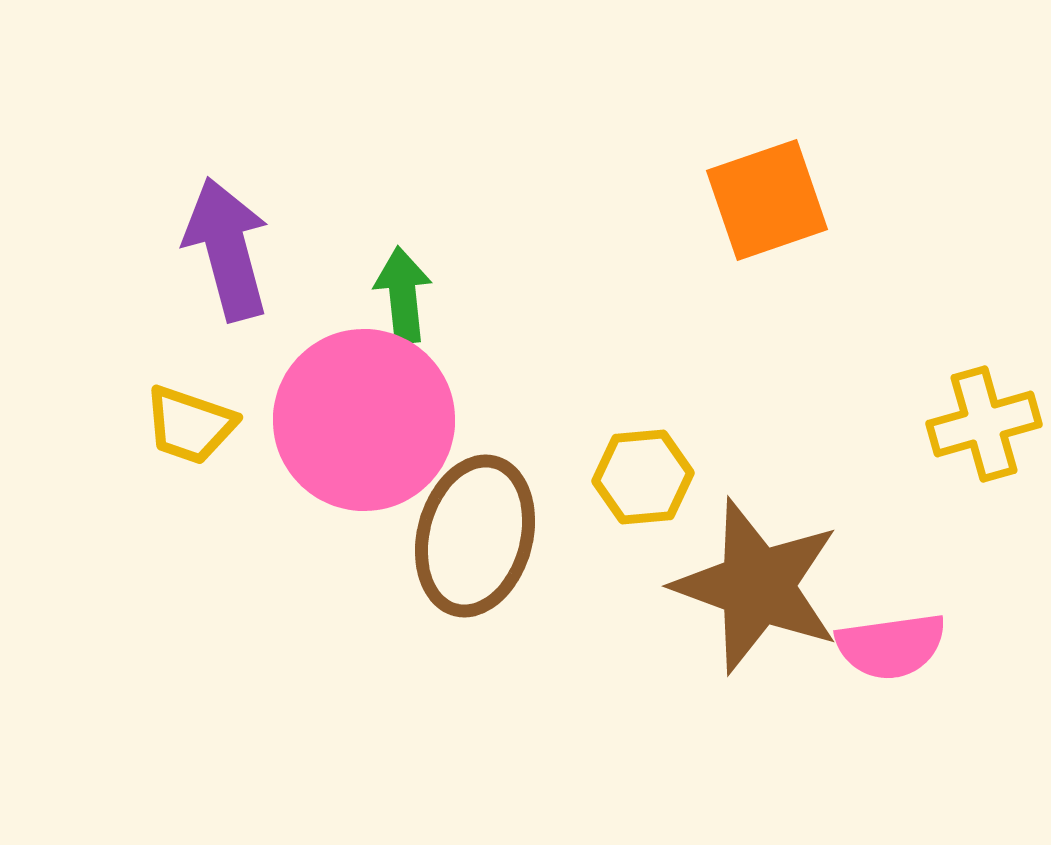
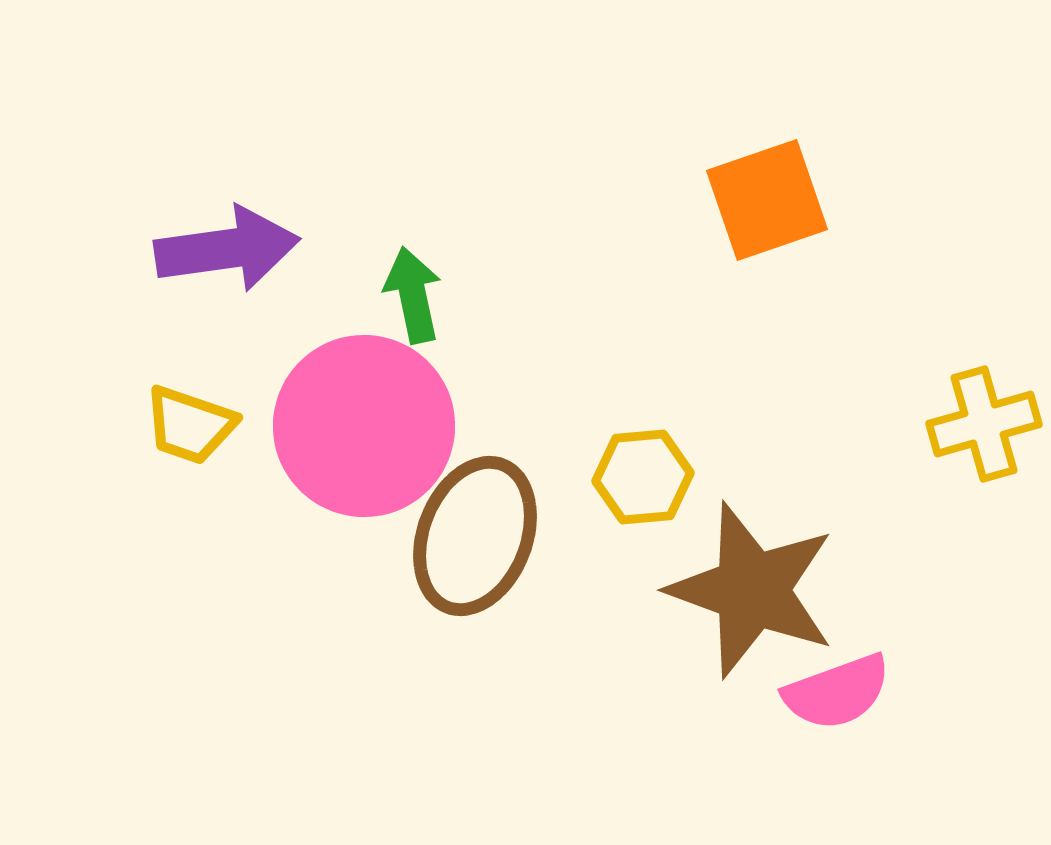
purple arrow: rotated 97 degrees clockwise
green arrow: moved 10 px right; rotated 6 degrees counterclockwise
pink circle: moved 6 px down
brown ellipse: rotated 6 degrees clockwise
brown star: moved 5 px left, 4 px down
pink semicircle: moved 54 px left, 46 px down; rotated 12 degrees counterclockwise
